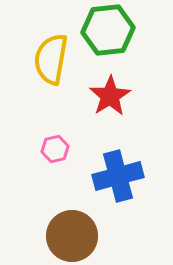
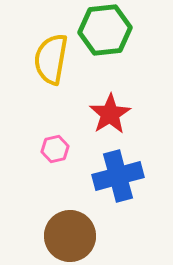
green hexagon: moved 3 px left
red star: moved 18 px down
brown circle: moved 2 px left
